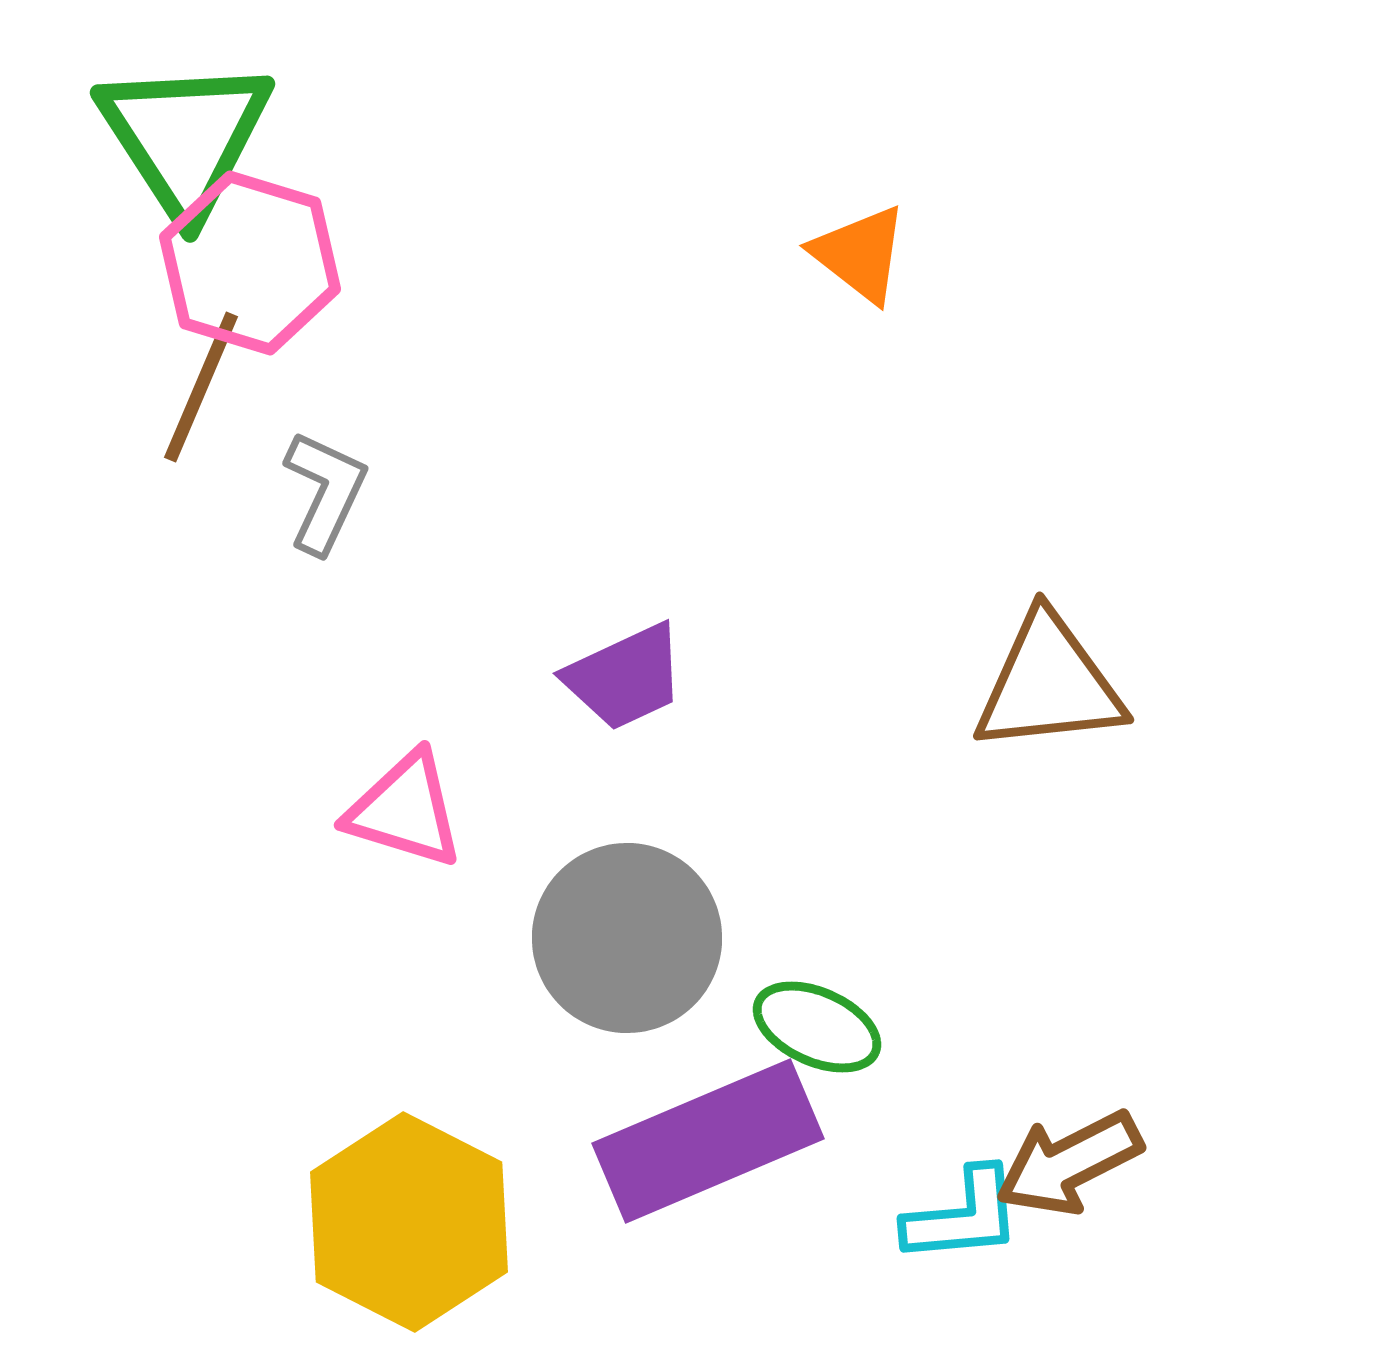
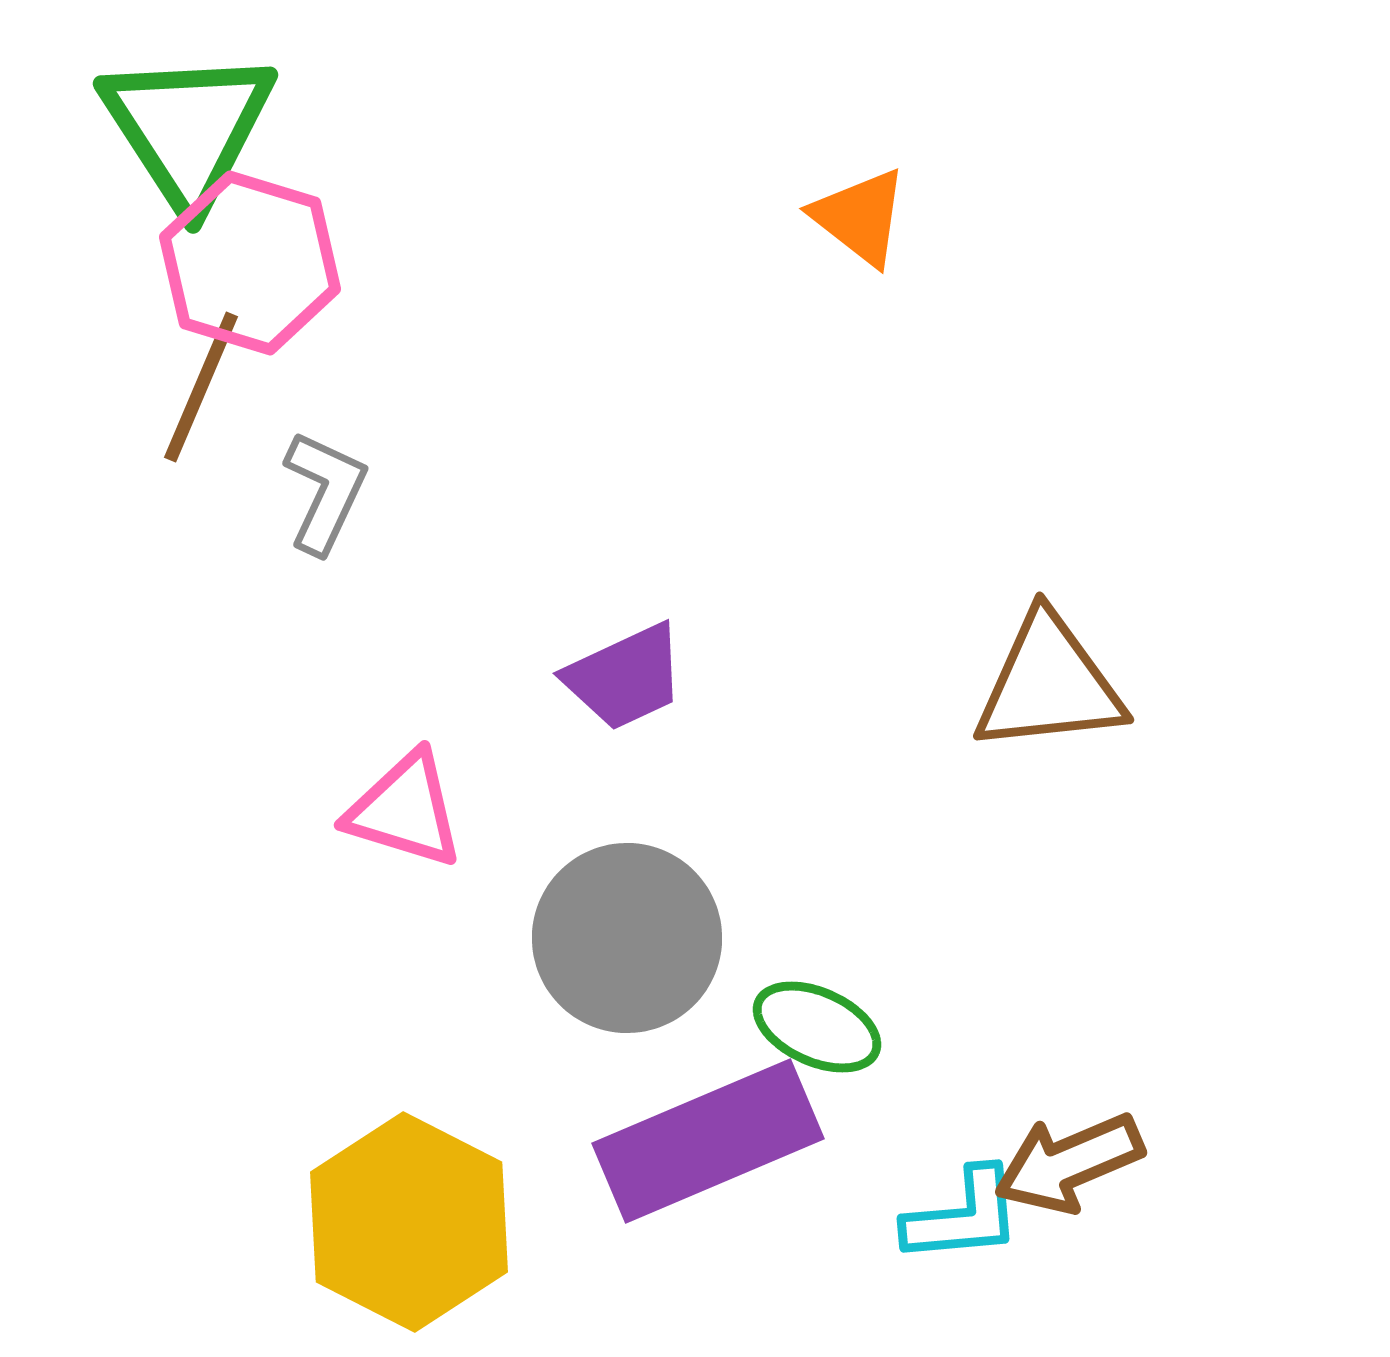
green triangle: moved 3 px right, 9 px up
orange triangle: moved 37 px up
brown arrow: rotated 4 degrees clockwise
